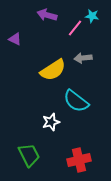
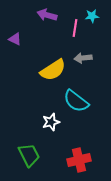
cyan star: rotated 16 degrees counterclockwise
pink line: rotated 30 degrees counterclockwise
